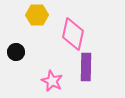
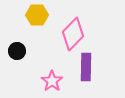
pink diamond: rotated 32 degrees clockwise
black circle: moved 1 px right, 1 px up
pink star: rotated 10 degrees clockwise
